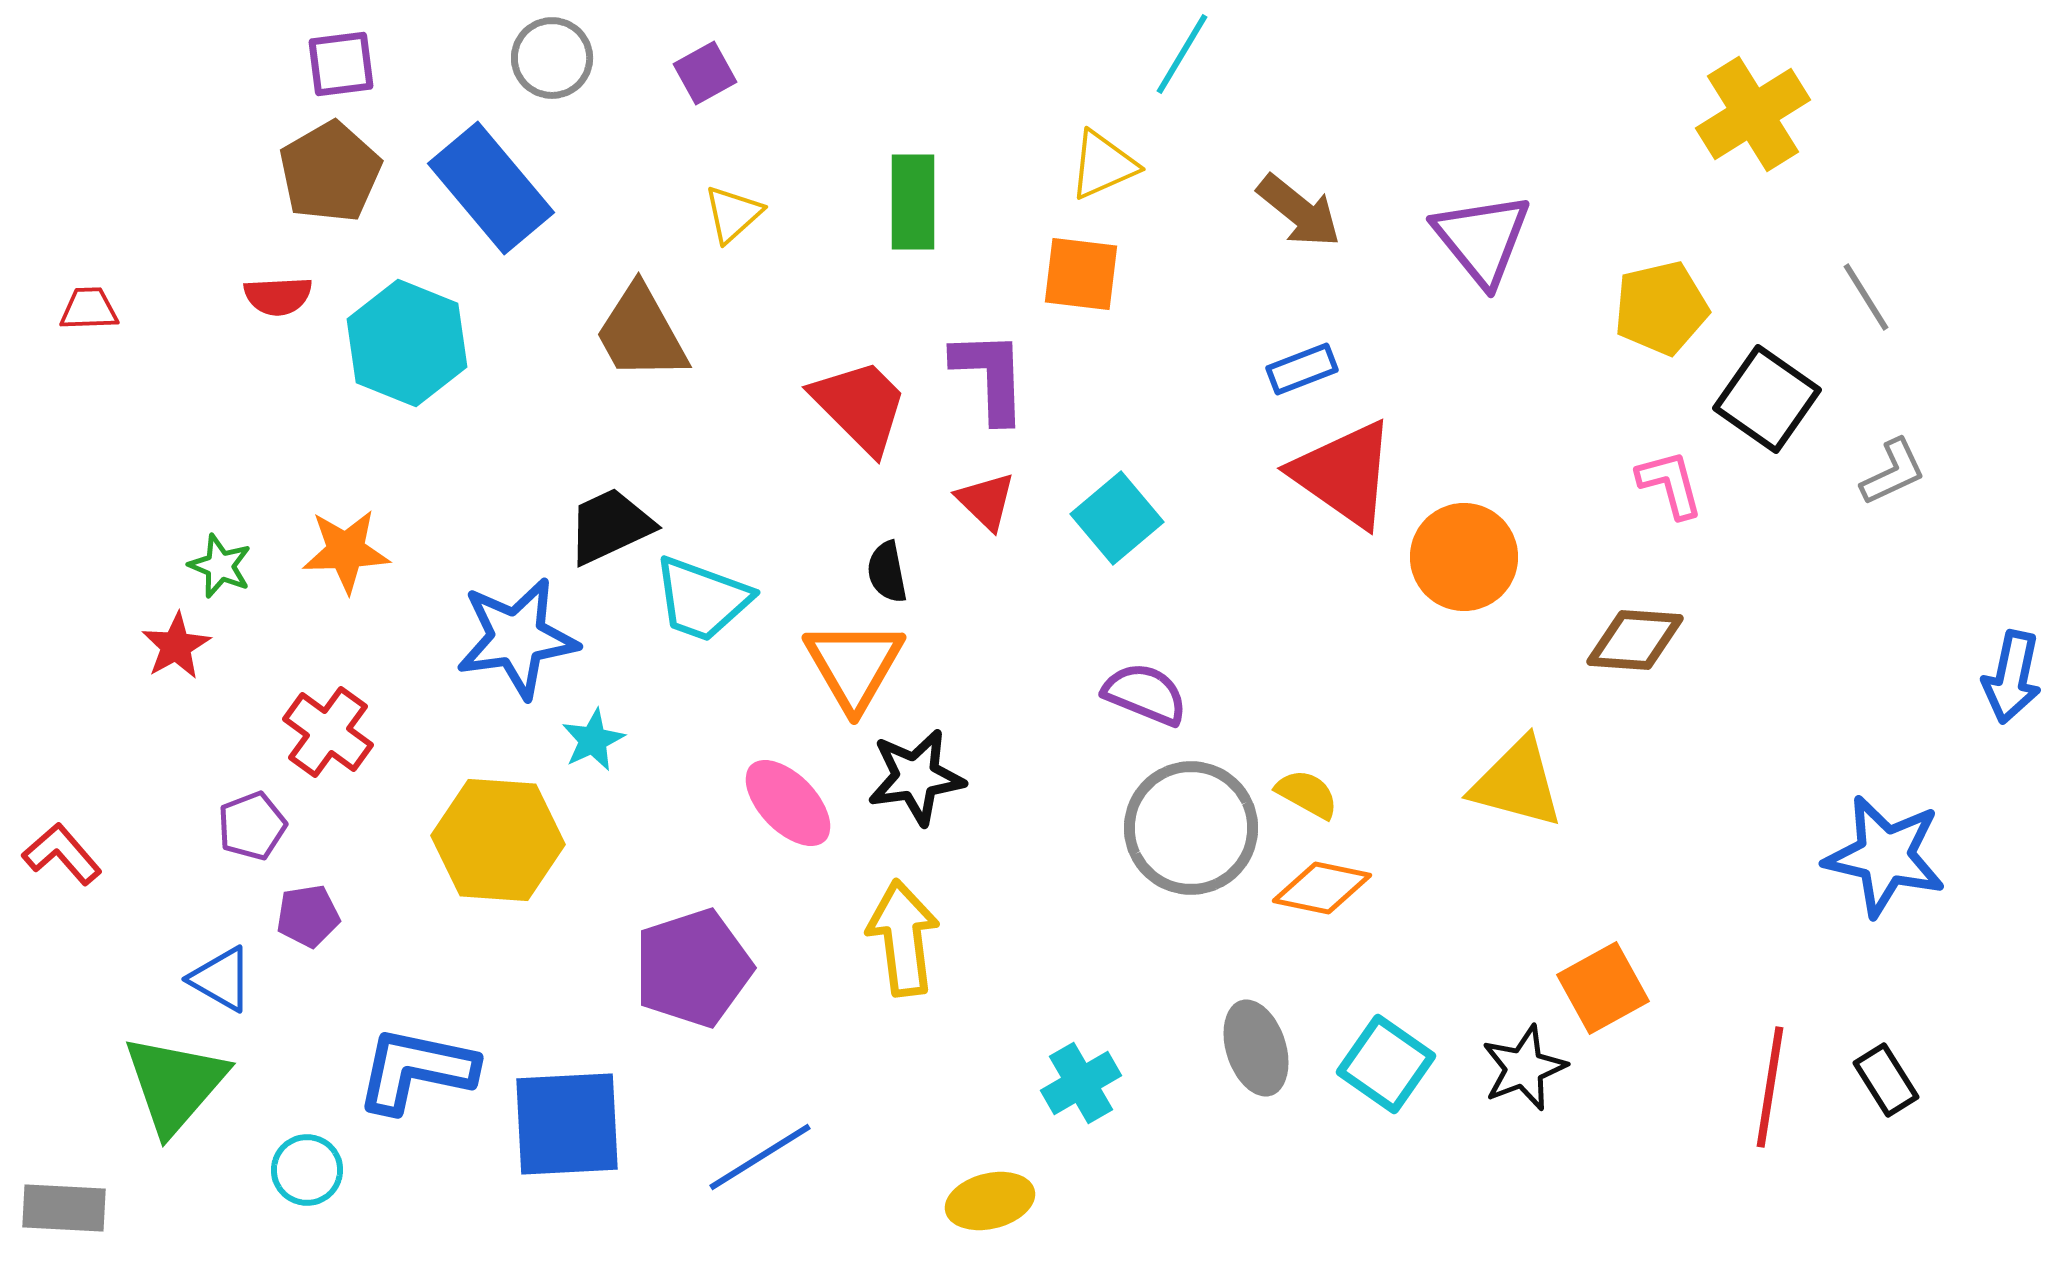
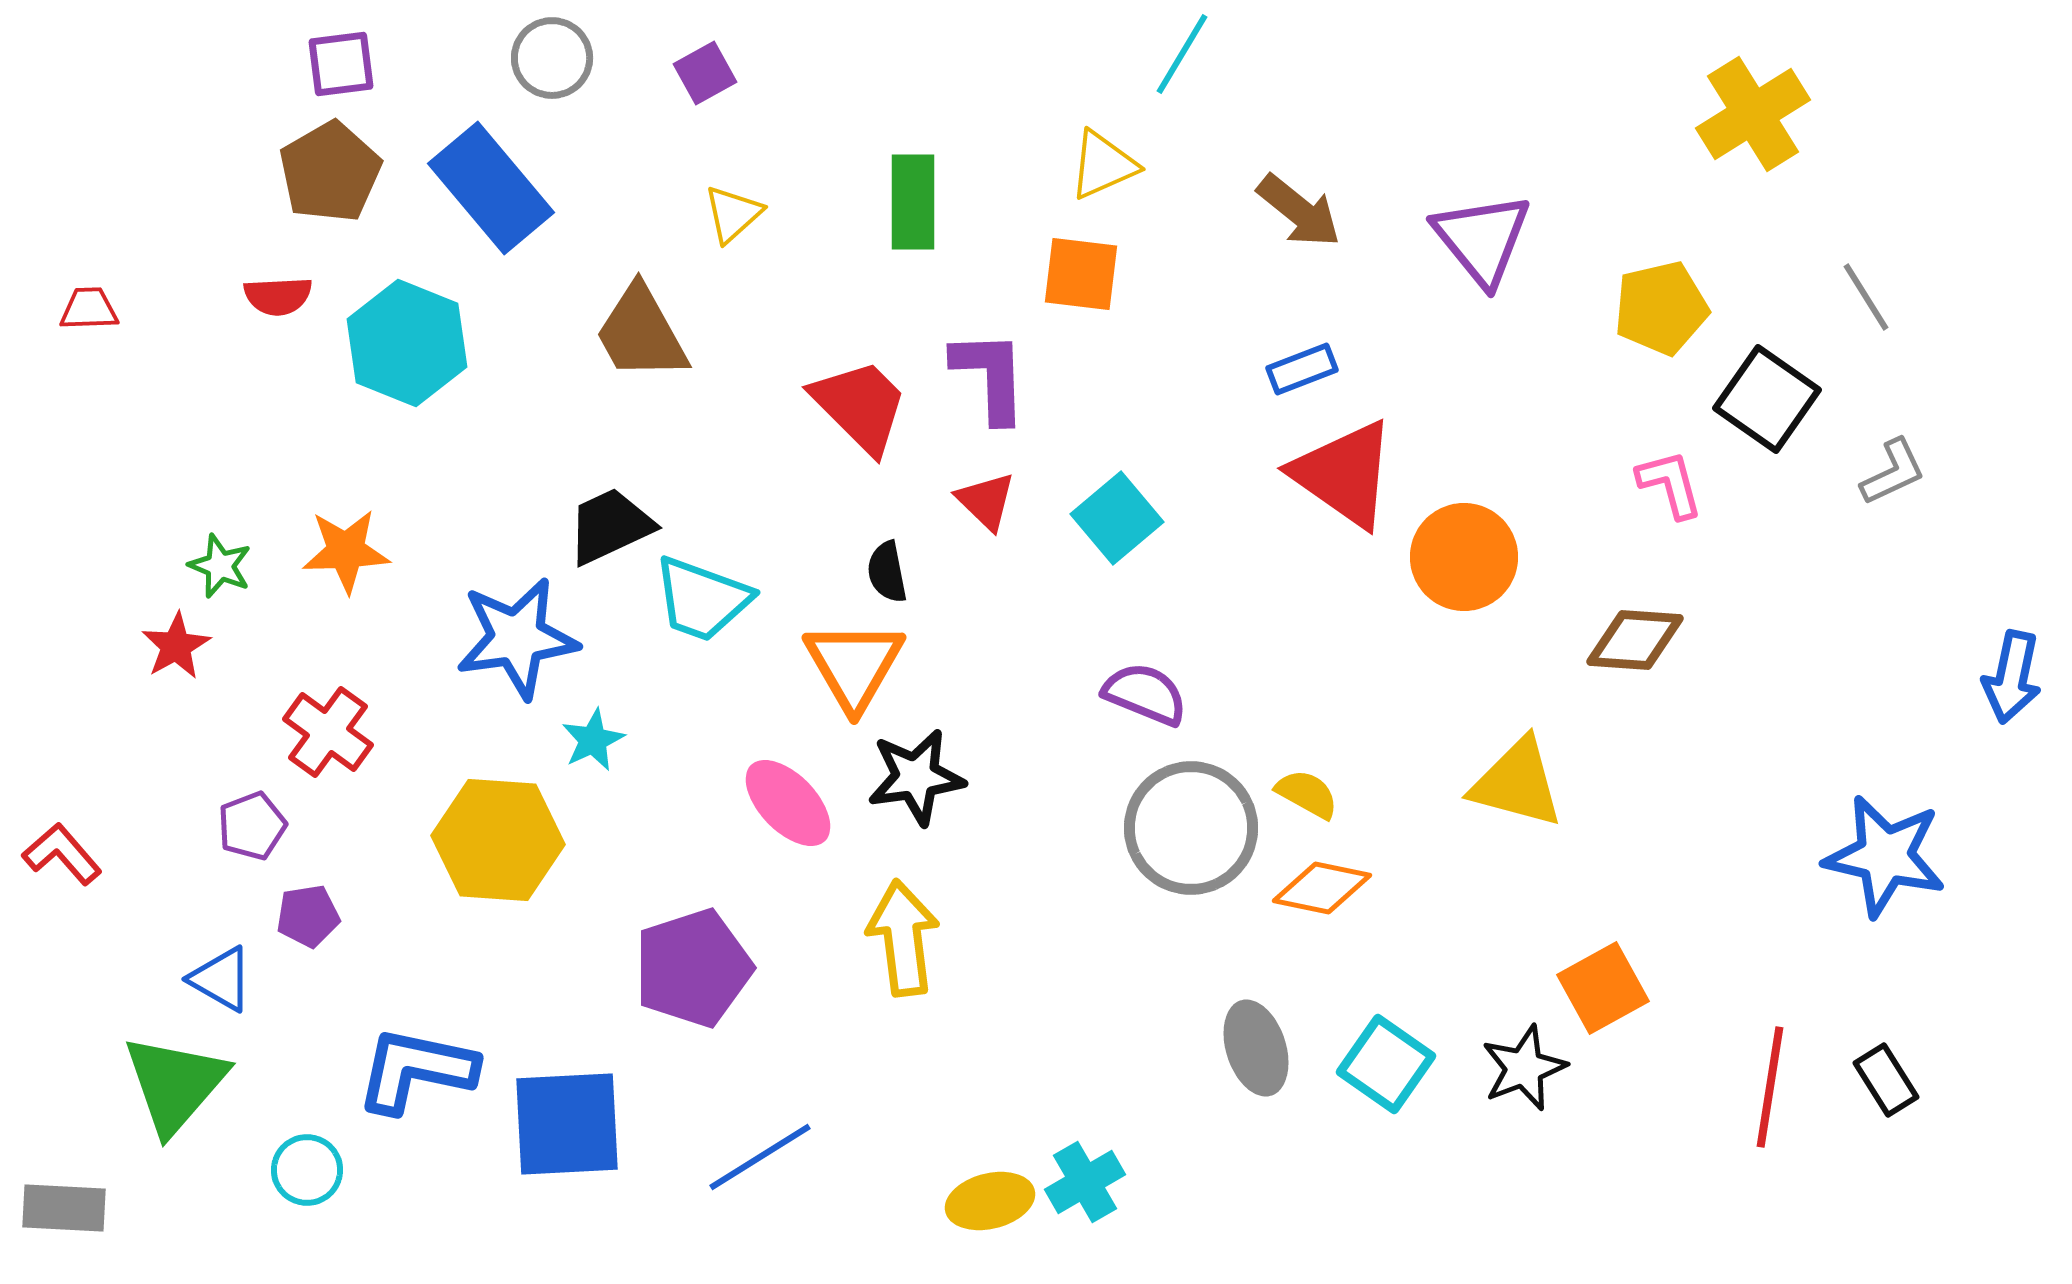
cyan cross at (1081, 1083): moved 4 px right, 99 px down
